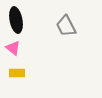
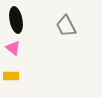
yellow rectangle: moved 6 px left, 3 px down
